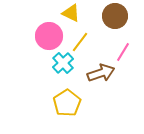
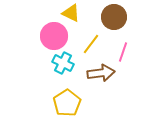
brown circle: moved 1 px left, 1 px down
pink circle: moved 5 px right
yellow line: moved 11 px right, 2 px down
pink line: rotated 12 degrees counterclockwise
cyan cross: rotated 20 degrees counterclockwise
brown arrow: rotated 12 degrees clockwise
